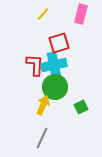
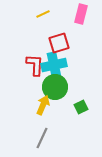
yellow line: rotated 24 degrees clockwise
